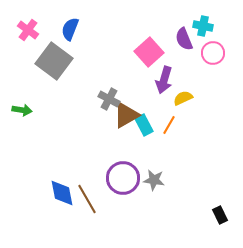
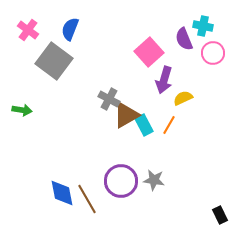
purple circle: moved 2 px left, 3 px down
